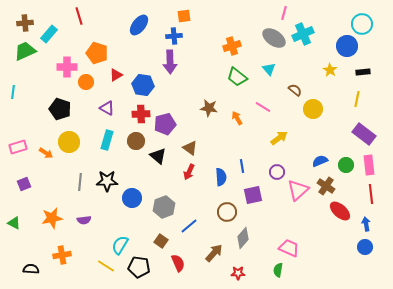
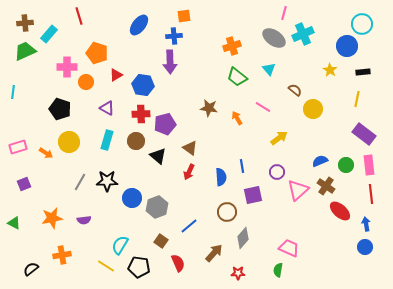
gray line at (80, 182): rotated 24 degrees clockwise
gray hexagon at (164, 207): moved 7 px left
black semicircle at (31, 269): rotated 42 degrees counterclockwise
